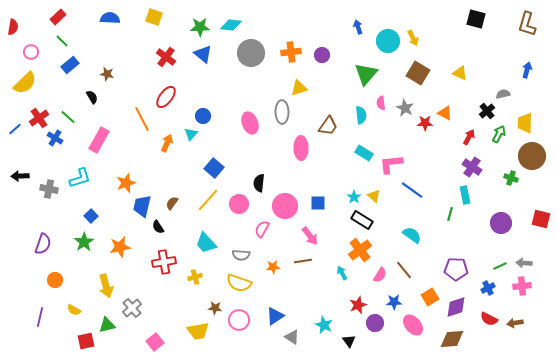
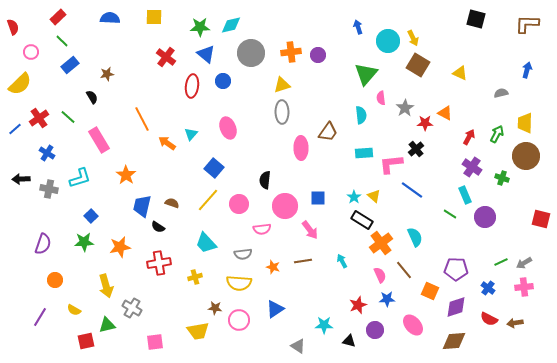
yellow square at (154, 17): rotated 18 degrees counterclockwise
brown L-shape at (527, 24): rotated 75 degrees clockwise
cyan diamond at (231, 25): rotated 20 degrees counterclockwise
red semicircle at (13, 27): rotated 28 degrees counterclockwise
blue triangle at (203, 54): moved 3 px right
purple circle at (322, 55): moved 4 px left
brown square at (418, 73): moved 8 px up
brown star at (107, 74): rotated 24 degrees counterclockwise
yellow semicircle at (25, 83): moved 5 px left, 1 px down
yellow triangle at (299, 88): moved 17 px left, 3 px up
gray semicircle at (503, 94): moved 2 px left, 1 px up
red ellipse at (166, 97): moved 26 px right, 11 px up; rotated 30 degrees counterclockwise
pink semicircle at (381, 103): moved 5 px up
gray star at (405, 108): rotated 12 degrees clockwise
black cross at (487, 111): moved 71 px left, 38 px down
blue circle at (203, 116): moved 20 px right, 35 px up
pink ellipse at (250, 123): moved 22 px left, 5 px down
brown trapezoid at (328, 126): moved 6 px down
green arrow at (499, 134): moved 2 px left
blue cross at (55, 138): moved 8 px left, 15 px down
pink rectangle at (99, 140): rotated 60 degrees counterclockwise
orange arrow at (167, 143): rotated 78 degrees counterclockwise
cyan rectangle at (364, 153): rotated 36 degrees counterclockwise
brown circle at (532, 156): moved 6 px left
black arrow at (20, 176): moved 1 px right, 3 px down
green cross at (511, 178): moved 9 px left
orange star at (126, 183): moved 8 px up; rotated 18 degrees counterclockwise
black semicircle at (259, 183): moved 6 px right, 3 px up
cyan rectangle at (465, 195): rotated 12 degrees counterclockwise
brown semicircle at (172, 203): rotated 72 degrees clockwise
blue square at (318, 203): moved 5 px up
green line at (450, 214): rotated 72 degrees counterclockwise
purple circle at (501, 223): moved 16 px left, 6 px up
black semicircle at (158, 227): rotated 24 degrees counterclockwise
pink semicircle at (262, 229): rotated 126 degrees counterclockwise
cyan semicircle at (412, 235): moved 3 px right, 2 px down; rotated 30 degrees clockwise
pink arrow at (310, 236): moved 6 px up
green star at (84, 242): rotated 30 degrees clockwise
orange cross at (360, 250): moved 21 px right, 7 px up
gray semicircle at (241, 255): moved 2 px right, 1 px up; rotated 12 degrees counterclockwise
red cross at (164, 262): moved 5 px left, 1 px down
gray arrow at (524, 263): rotated 35 degrees counterclockwise
green line at (500, 266): moved 1 px right, 4 px up
orange star at (273, 267): rotated 24 degrees clockwise
cyan arrow at (342, 273): moved 12 px up
pink semicircle at (380, 275): rotated 56 degrees counterclockwise
yellow semicircle at (239, 283): rotated 15 degrees counterclockwise
pink cross at (522, 286): moved 2 px right, 1 px down
blue cross at (488, 288): rotated 24 degrees counterclockwise
orange square at (430, 297): moved 6 px up; rotated 36 degrees counterclockwise
blue star at (394, 302): moved 7 px left, 3 px up
gray cross at (132, 308): rotated 18 degrees counterclockwise
blue triangle at (275, 316): moved 7 px up
purple line at (40, 317): rotated 18 degrees clockwise
purple circle at (375, 323): moved 7 px down
cyan star at (324, 325): rotated 24 degrees counterclockwise
gray triangle at (292, 337): moved 6 px right, 9 px down
brown diamond at (452, 339): moved 2 px right, 2 px down
black triangle at (349, 341): rotated 40 degrees counterclockwise
pink square at (155, 342): rotated 30 degrees clockwise
